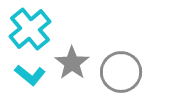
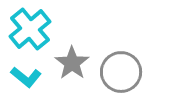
cyan L-shape: moved 4 px left, 2 px down
